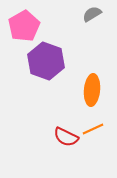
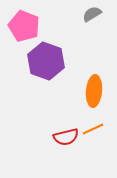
pink pentagon: rotated 20 degrees counterclockwise
orange ellipse: moved 2 px right, 1 px down
red semicircle: rotated 40 degrees counterclockwise
